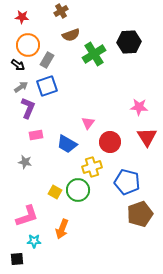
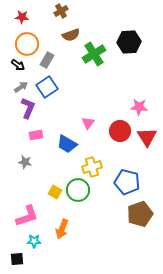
orange circle: moved 1 px left, 1 px up
blue square: moved 1 px down; rotated 15 degrees counterclockwise
red circle: moved 10 px right, 11 px up
